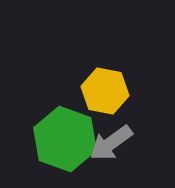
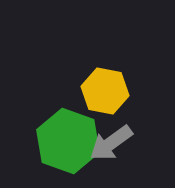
green hexagon: moved 3 px right, 2 px down
